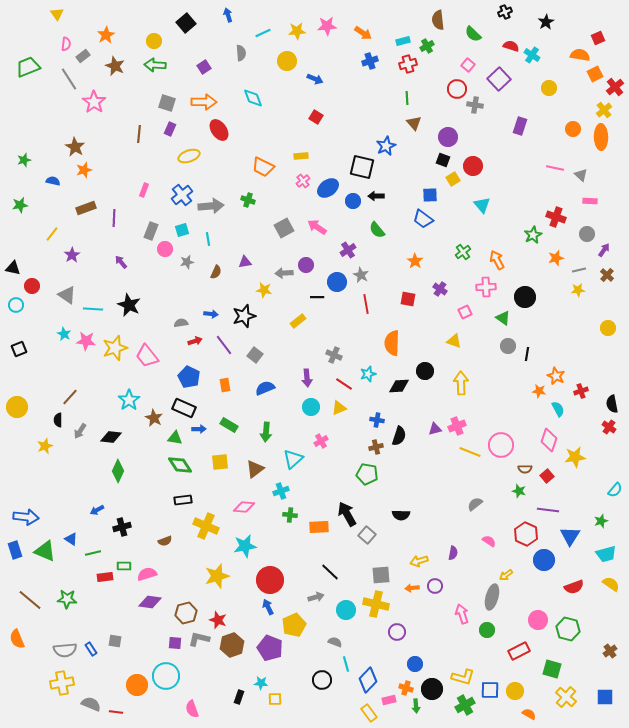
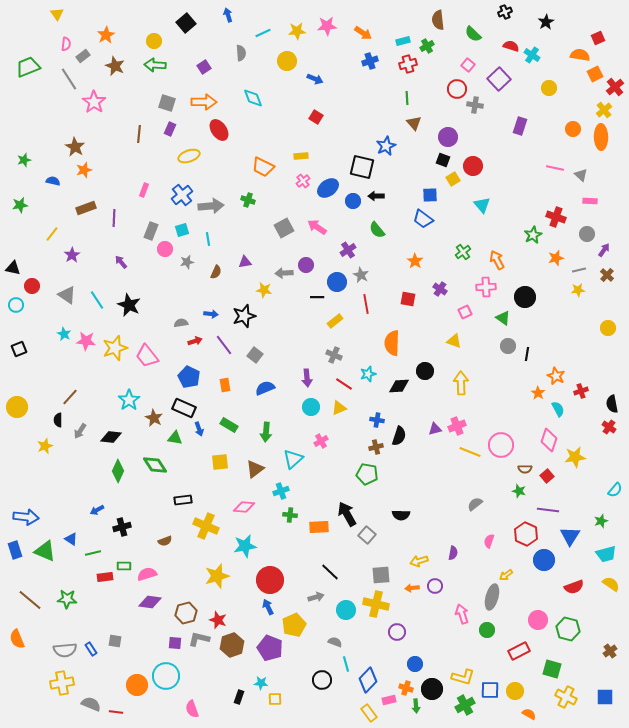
cyan line at (93, 309): moved 4 px right, 9 px up; rotated 54 degrees clockwise
yellow rectangle at (298, 321): moved 37 px right
orange star at (539, 391): moved 1 px left, 2 px down; rotated 24 degrees clockwise
blue arrow at (199, 429): rotated 72 degrees clockwise
green diamond at (180, 465): moved 25 px left
pink semicircle at (489, 541): rotated 104 degrees counterclockwise
yellow cross at (566, 697): rotated 15 degrees counterclockwise
